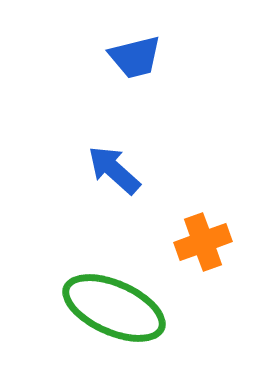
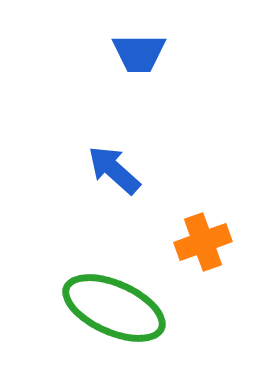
blue trapezoid: moved 4 px right, 4 px up; rotated 14 degrees clockwise
